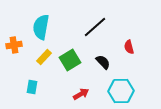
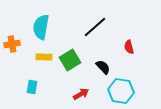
orange cross: moved 2 px left, 1 px up
yellow rectangle: rotated 49 degrees clockwise
black semicircle: moved 5 px down
cyan hexagon: rotated 10 degrees clockwise
